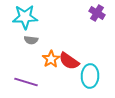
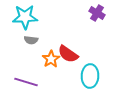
red semicircle: moved 1 px left, 7 px up
